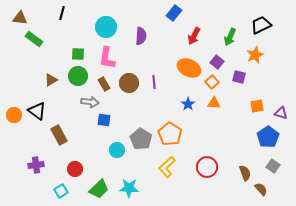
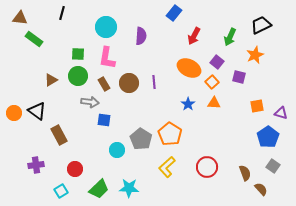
orange circle at (14, 115): moved 2 px up
